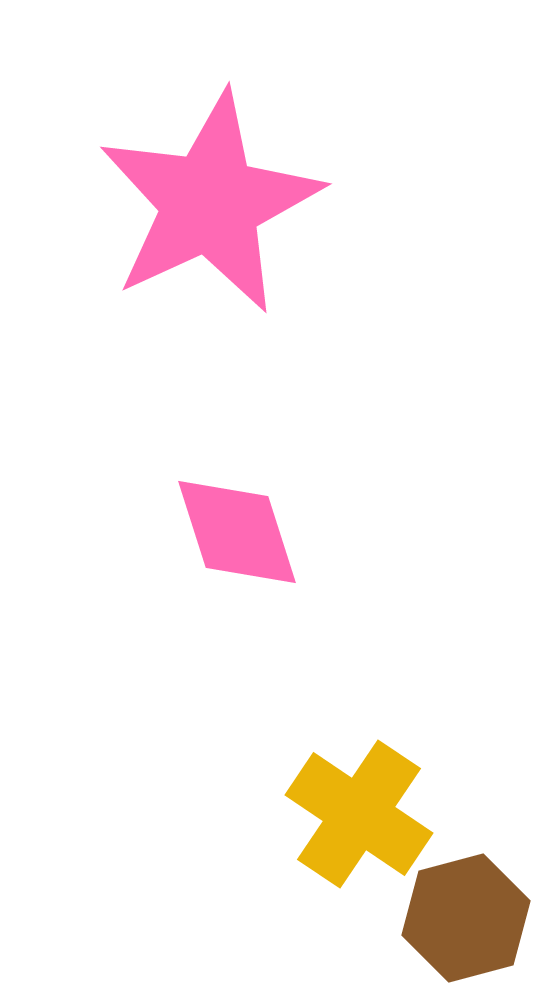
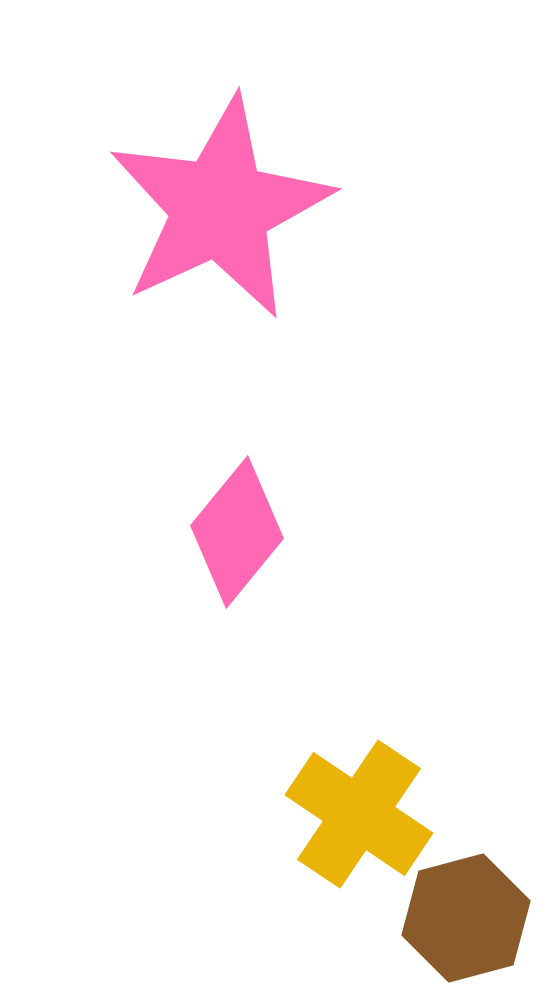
pink star: moved 10 px right, 5 px down
pink diamond: rotated 57 degrees clockwise
